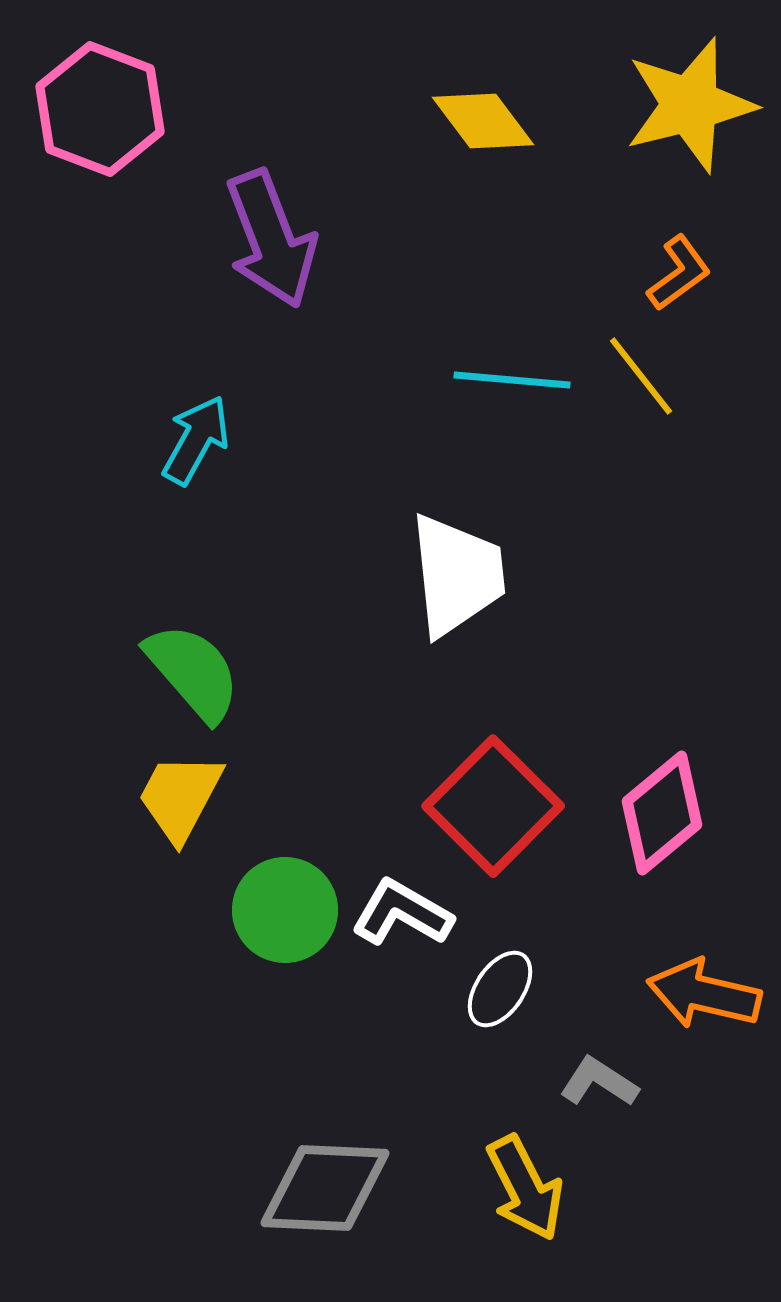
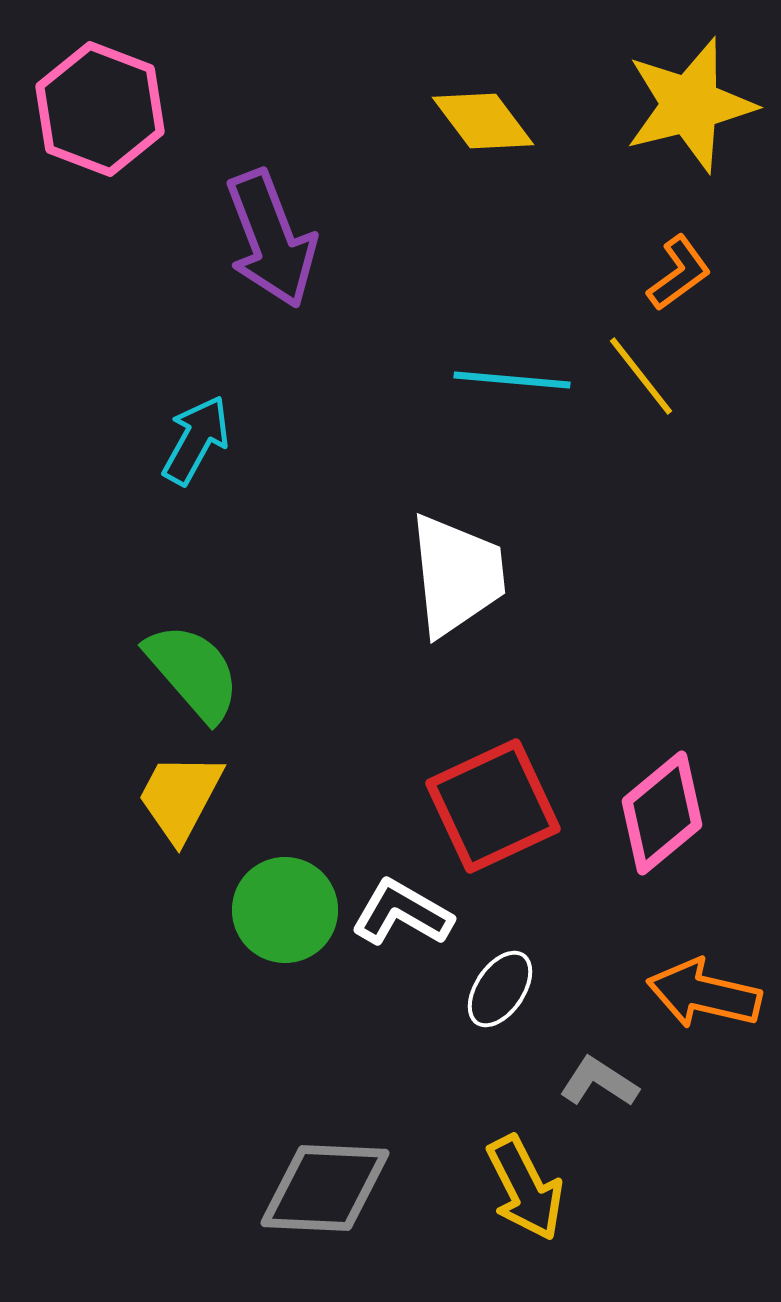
red square: rotated 20 degrees clockwise
